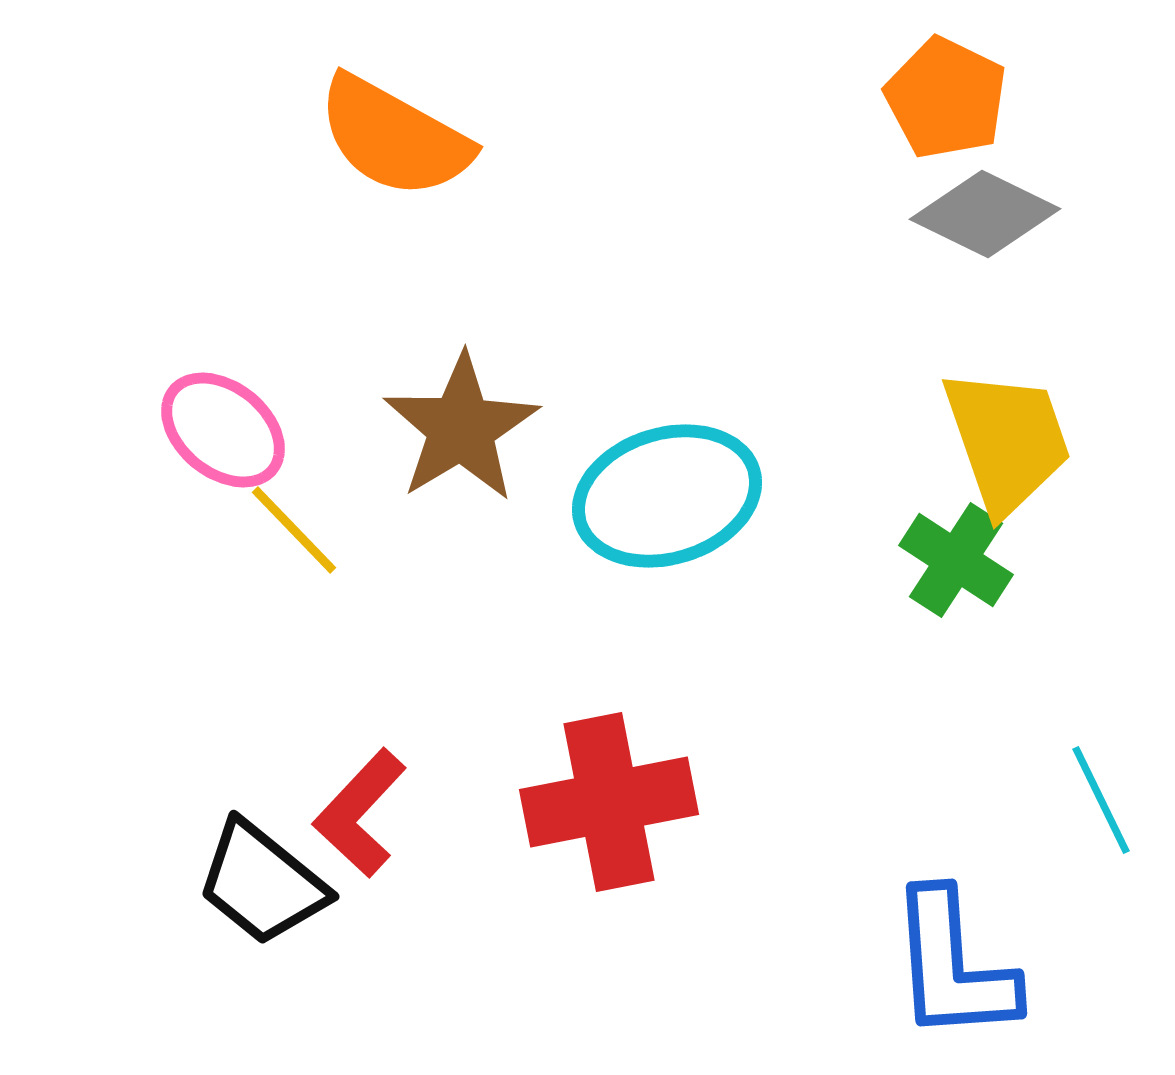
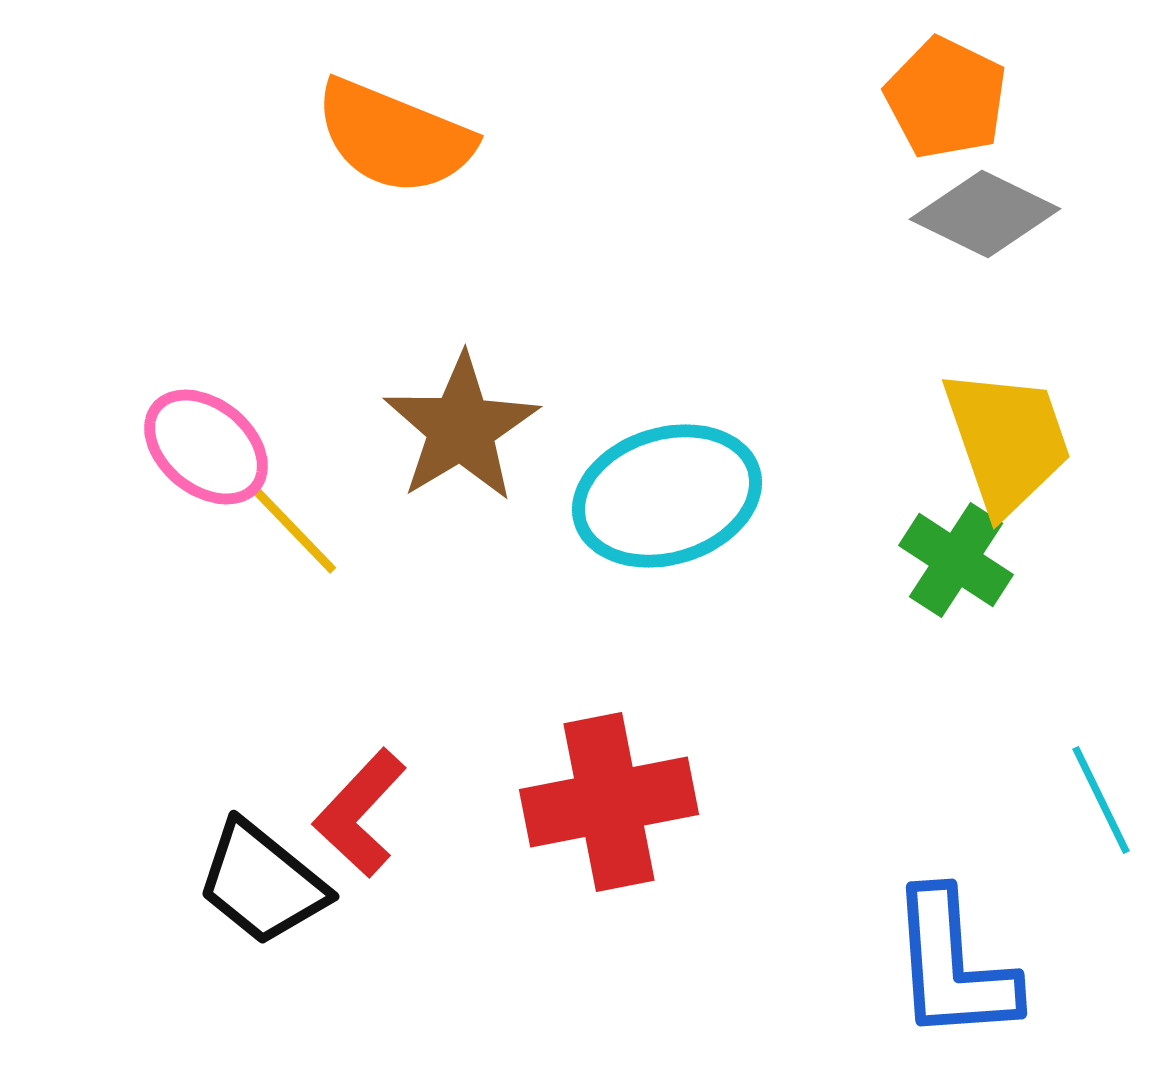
orange semicircle: rotated 7 degrees counterclockwise
pink ellipse: moved 17 px left, 17 px down
